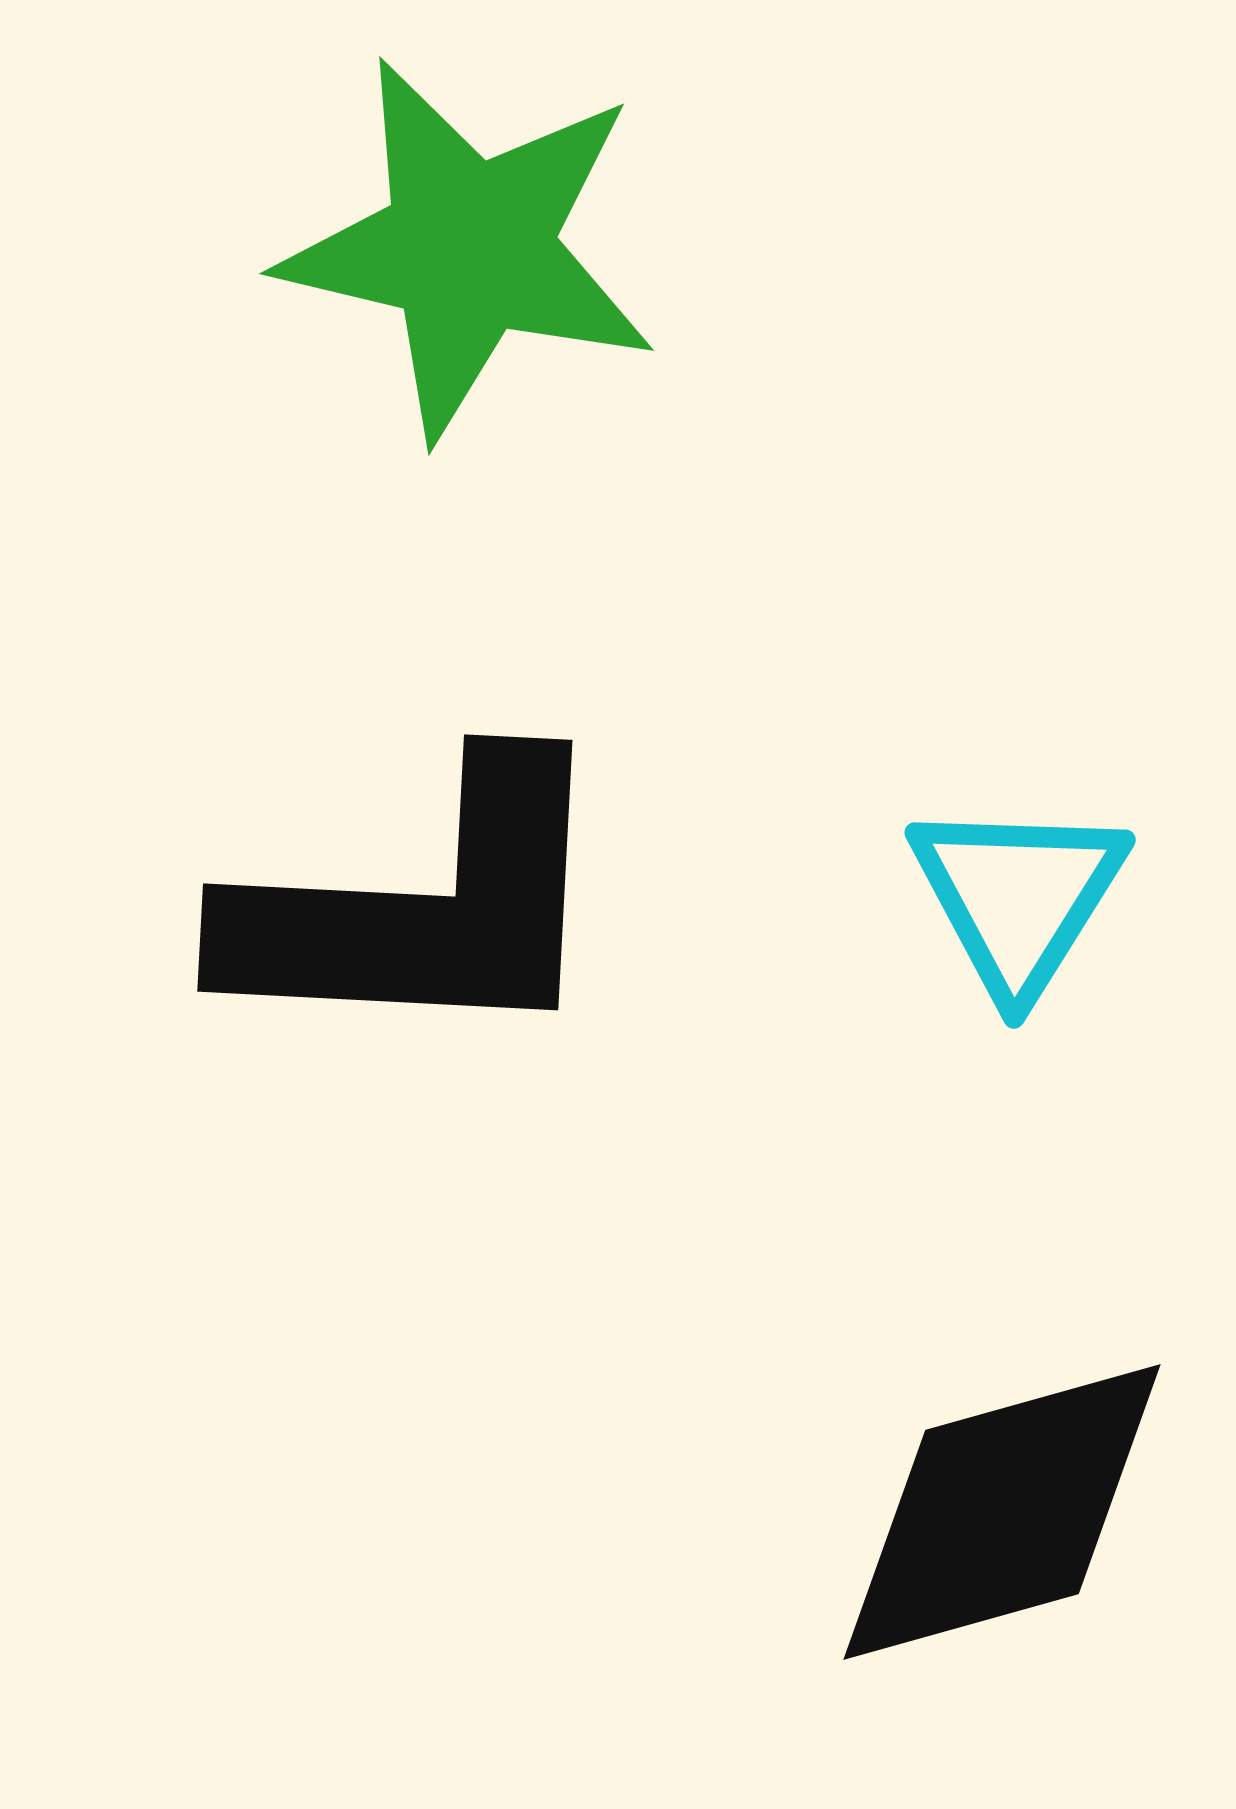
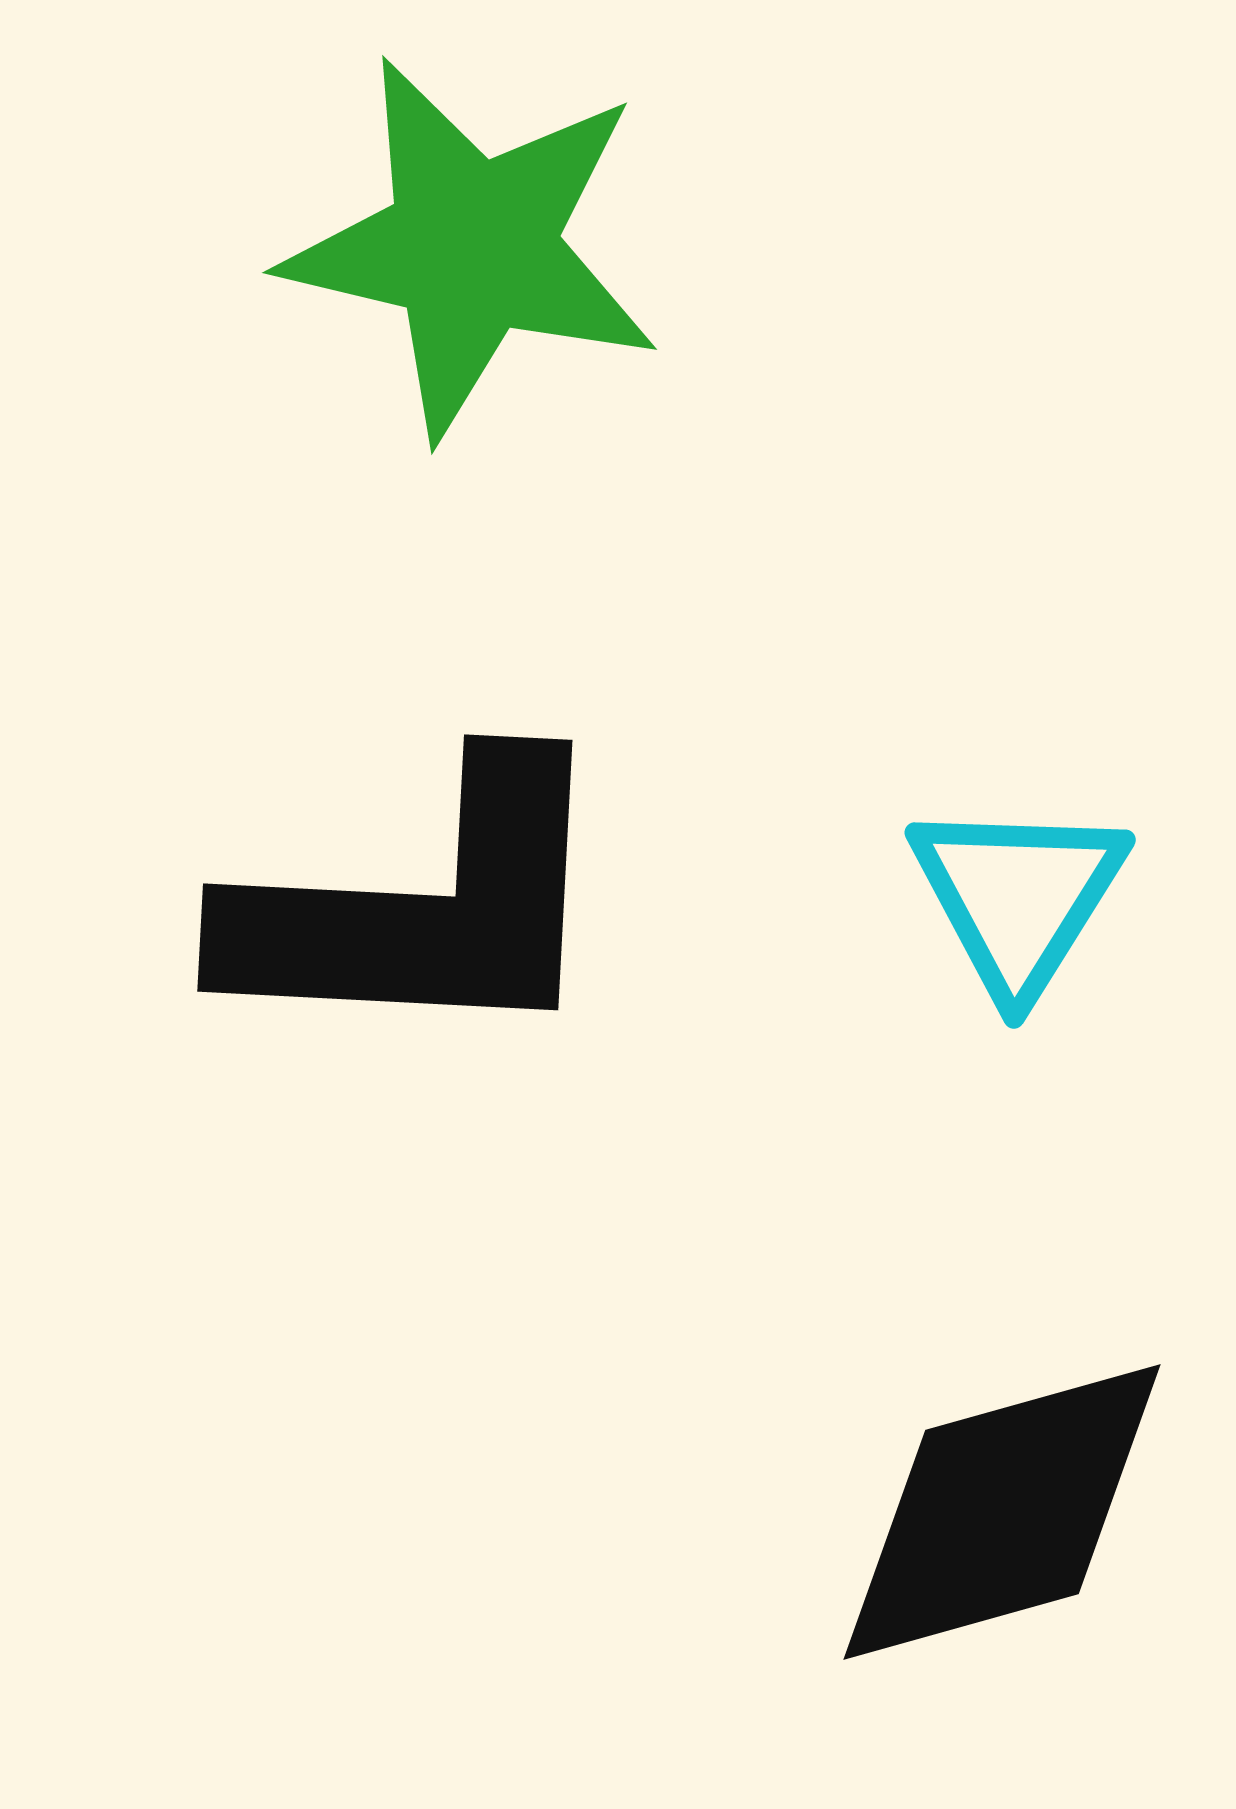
green star: moved 3 px right, 1 px up
